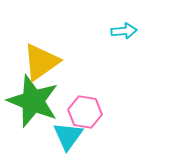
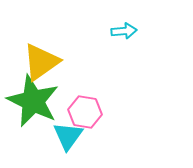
green star: rotated 4 degrees clockwise
